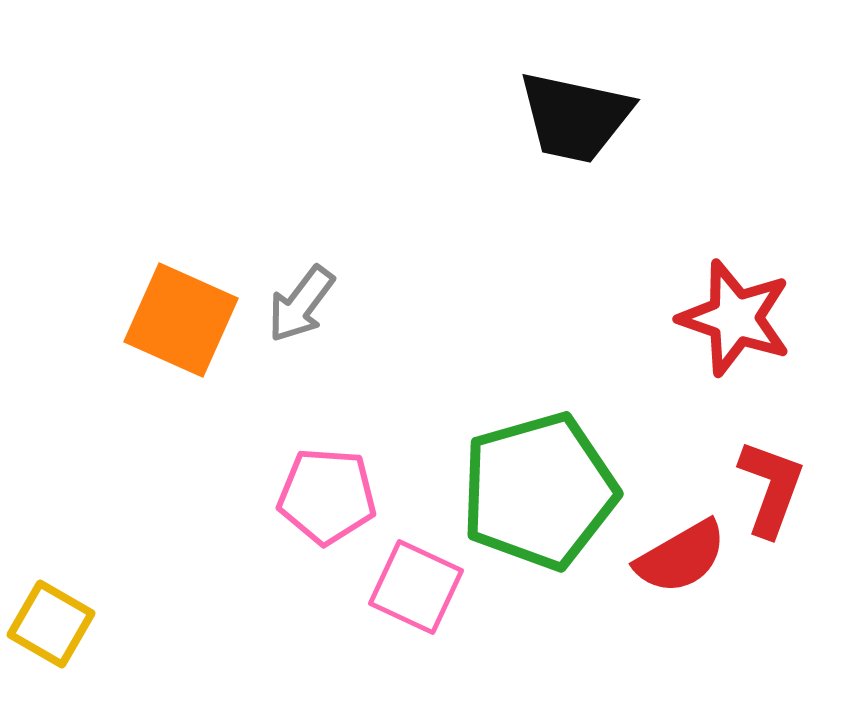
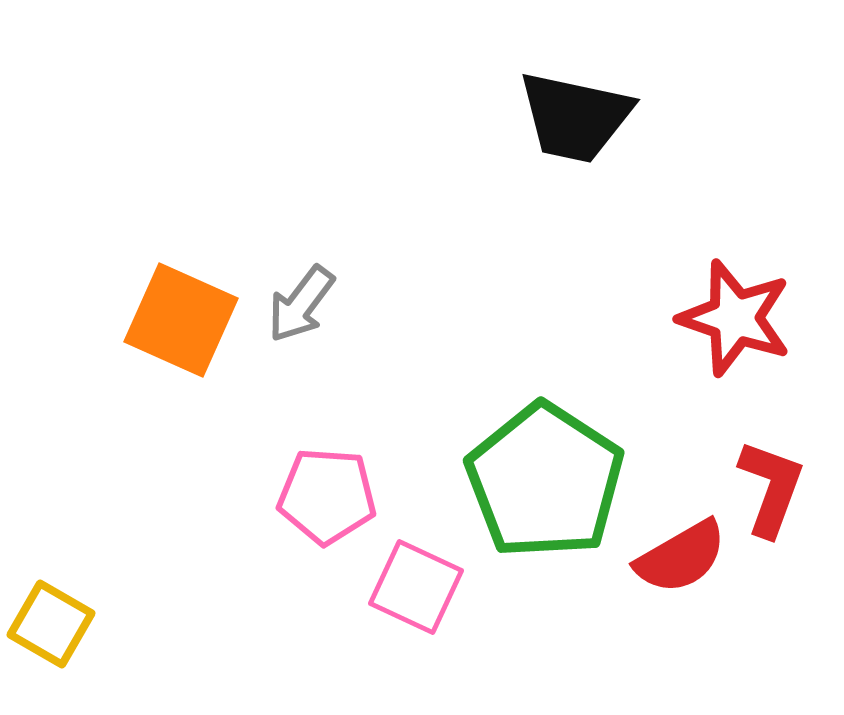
green pentagon: moved 6 px right, 10 px up; rotated 23 degrees counterclockwise
